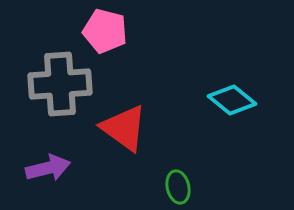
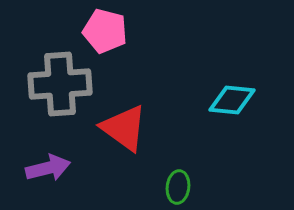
cyan diamond: rotated 33 degrees counterclockwise
green ellipse: rotated 20 degrees clockwise
